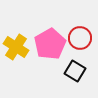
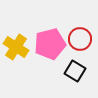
red circle: moved 1 px down
pink pentagon: rotated 16 degrees clockwise
